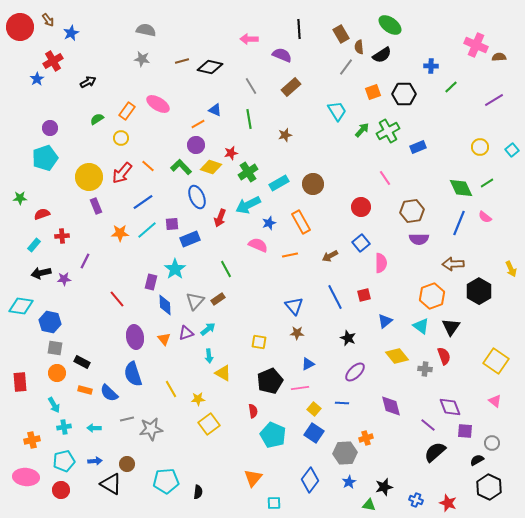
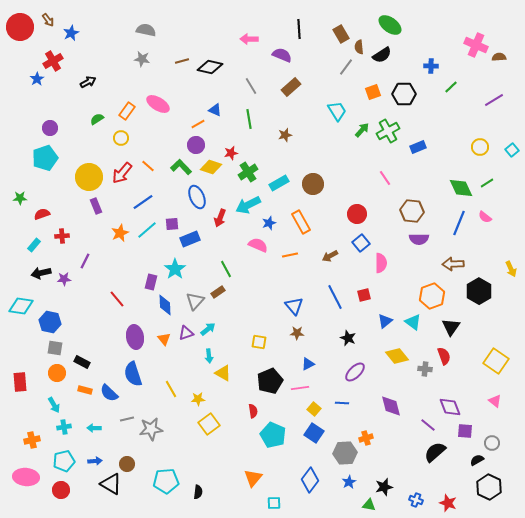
red circle at (361, 207): moved 4 px left, 7 px down
brown hexagon at (412, 211): rotated 15 degrees clockwise
orange star at (120, 233): rotated 24 degrees counterclockwise
brown rectangle at (218, 299): moved 7 px up
cyan triangle at (421, 326): moved 8 px left, 4 px up
